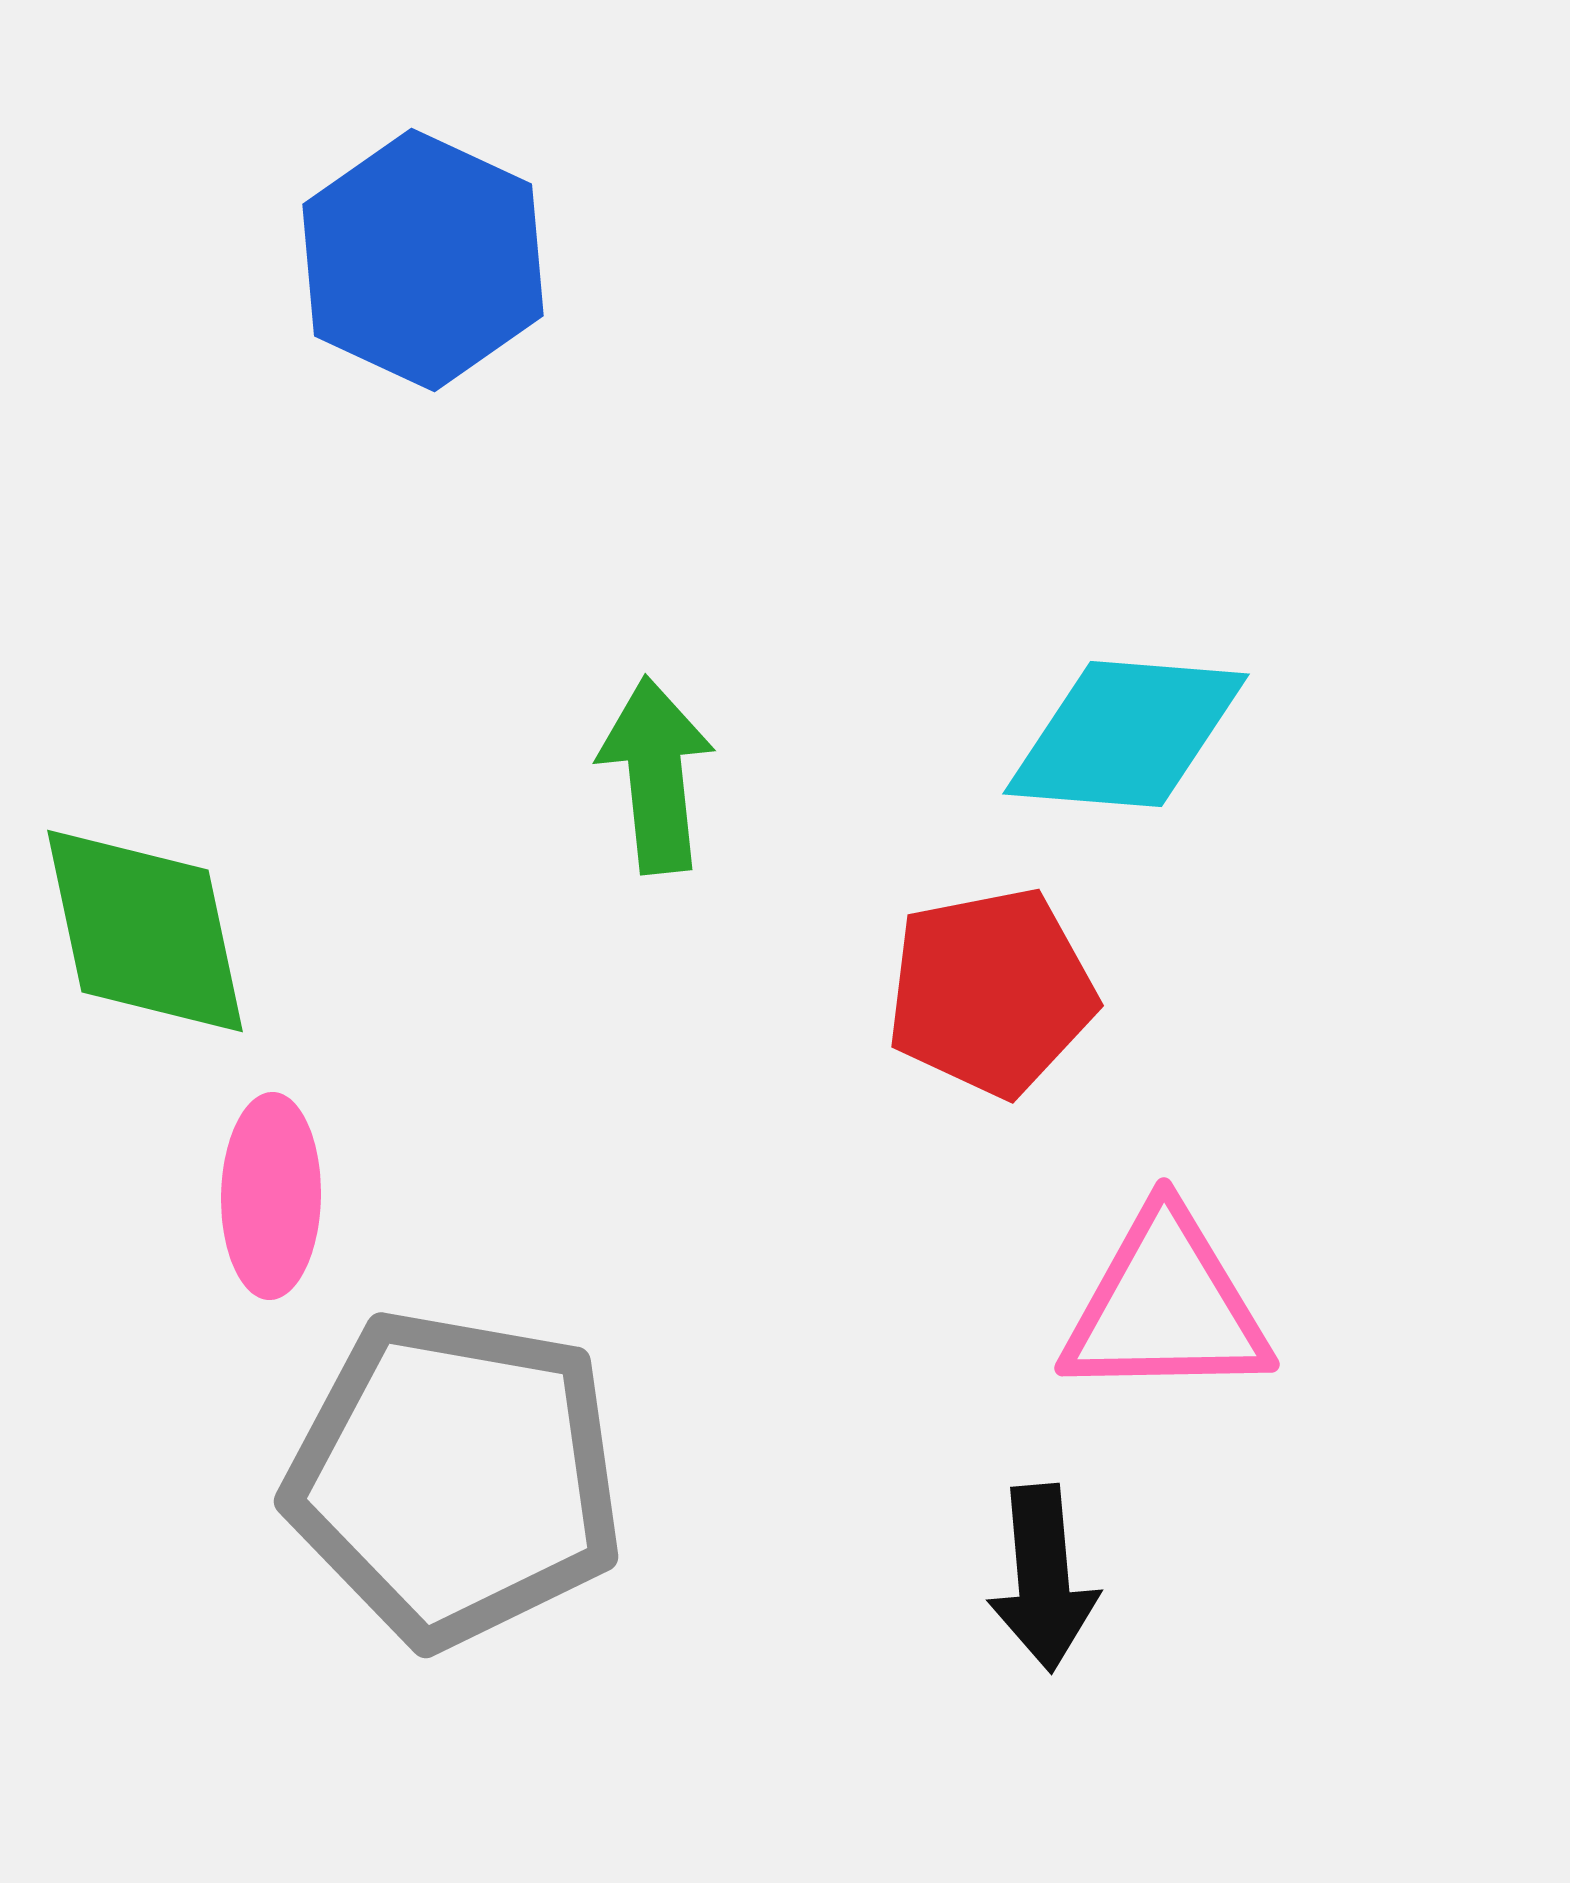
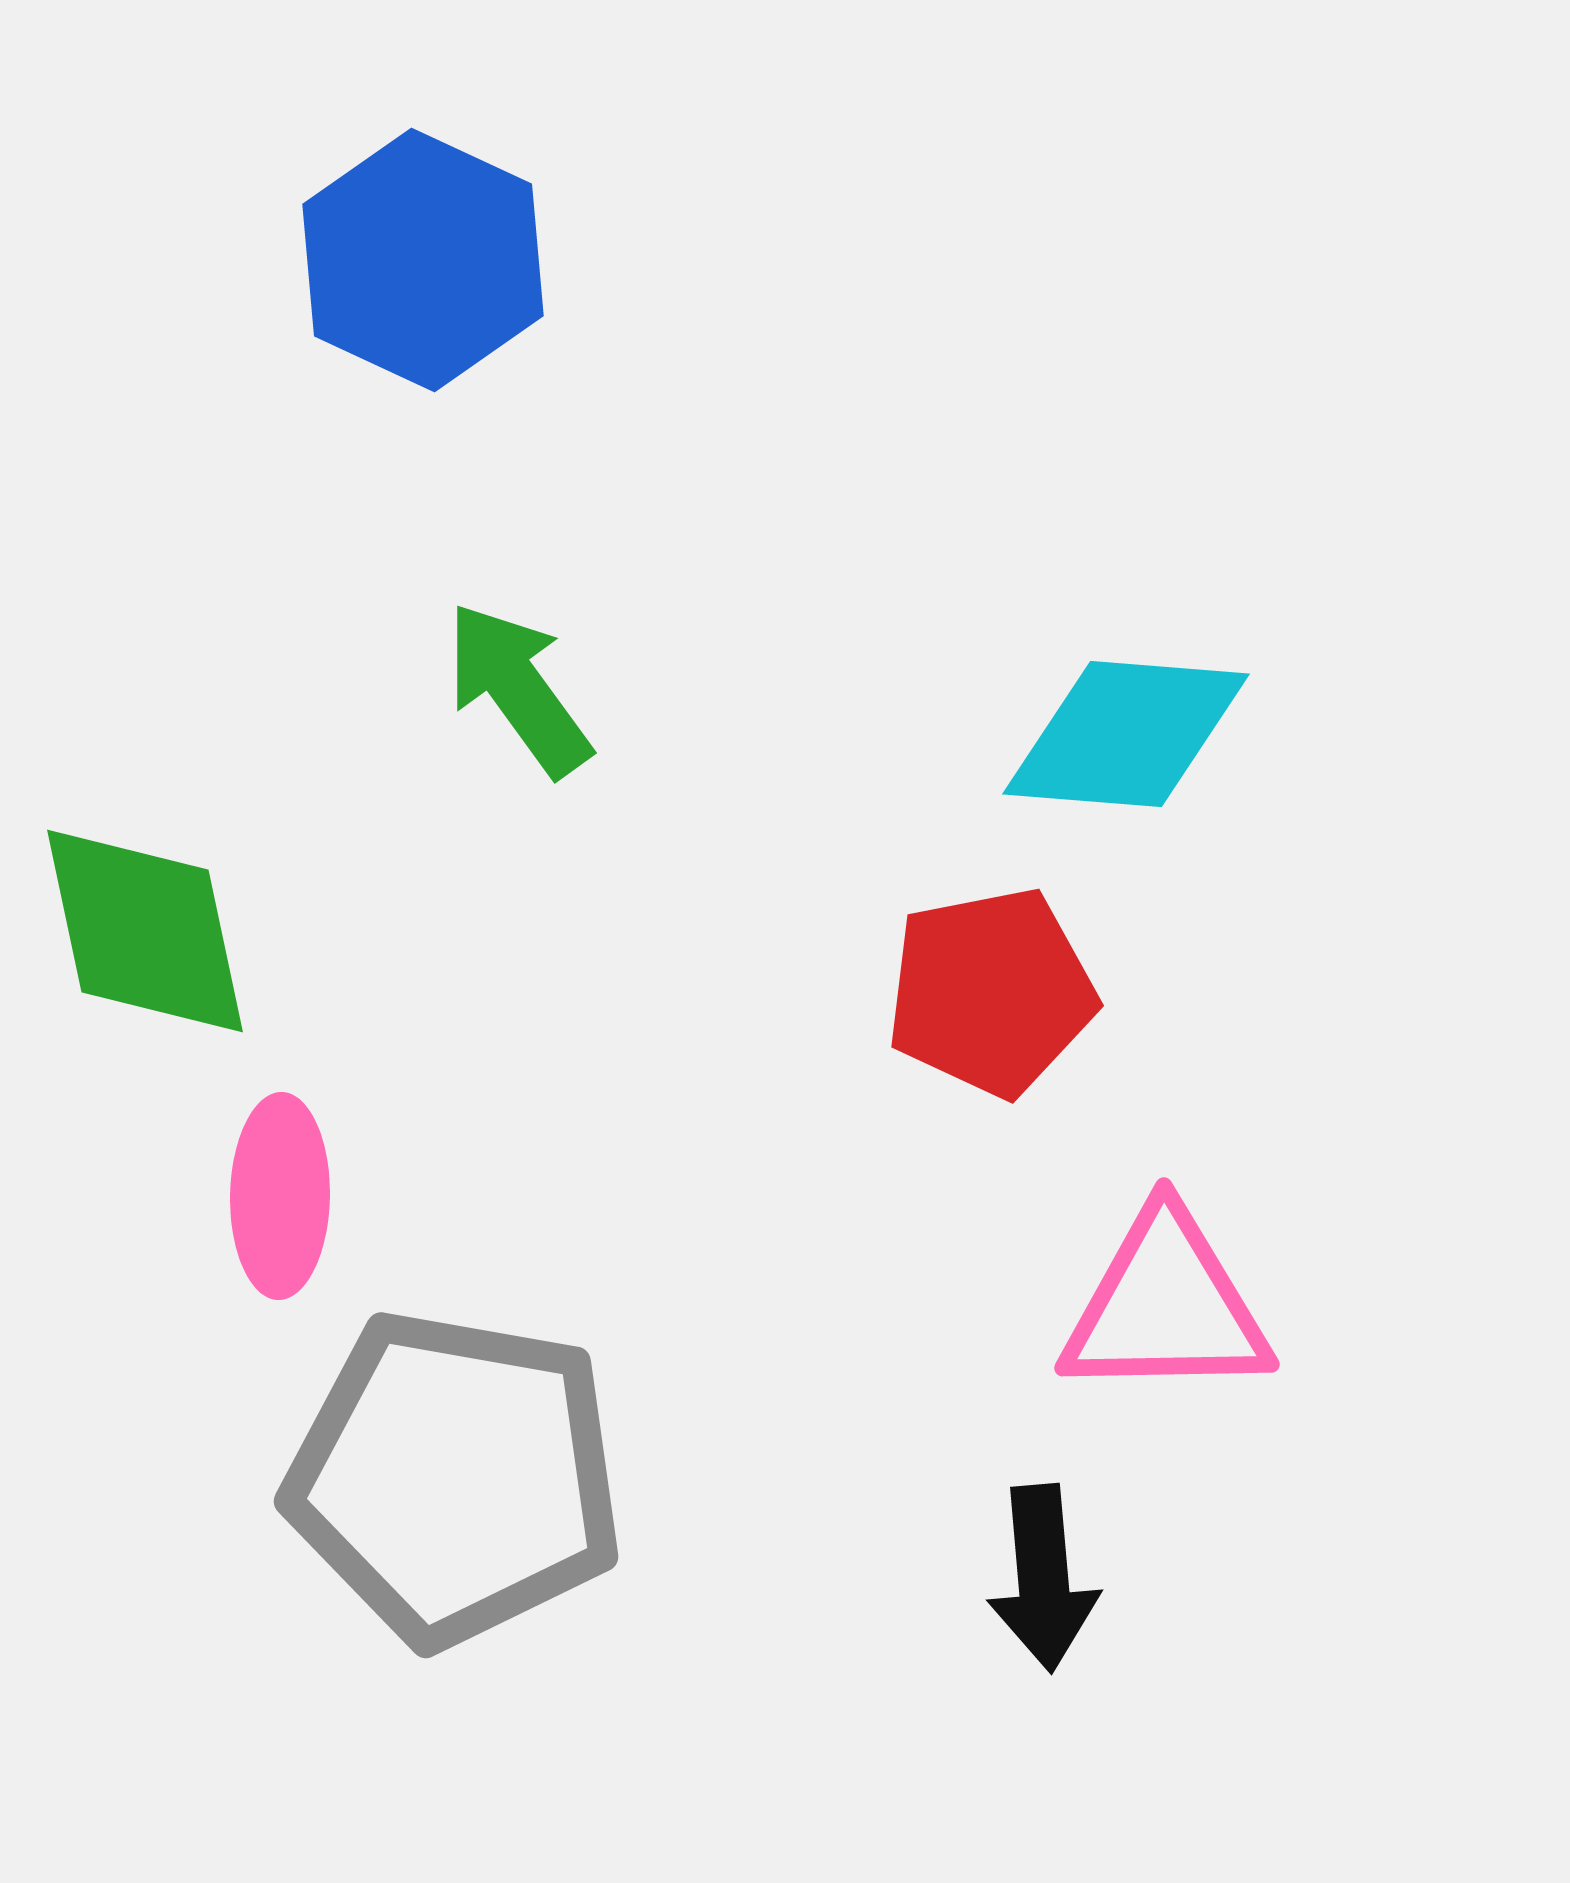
green arrow: moved 138 px left, 86 px up; rotated 30 degrees counterclockwise
pink ellipse: moved 9 px right
